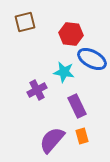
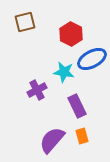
red hexagon: rotated 20 degrees clockwise
blue ellipse: rotated 56 degrees counterclockwise
